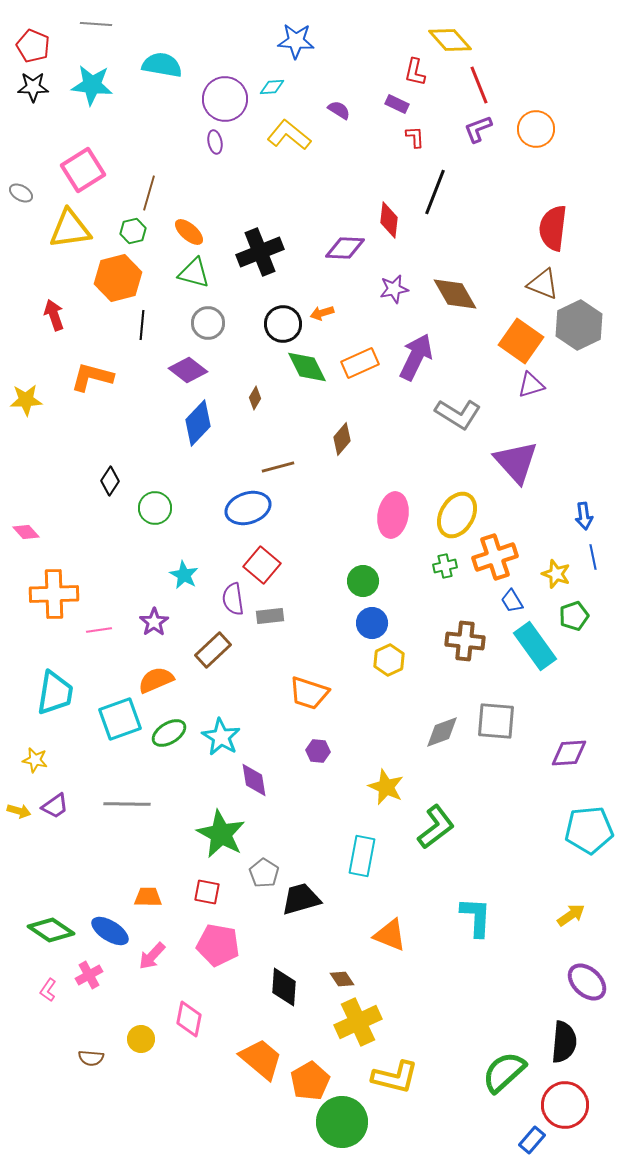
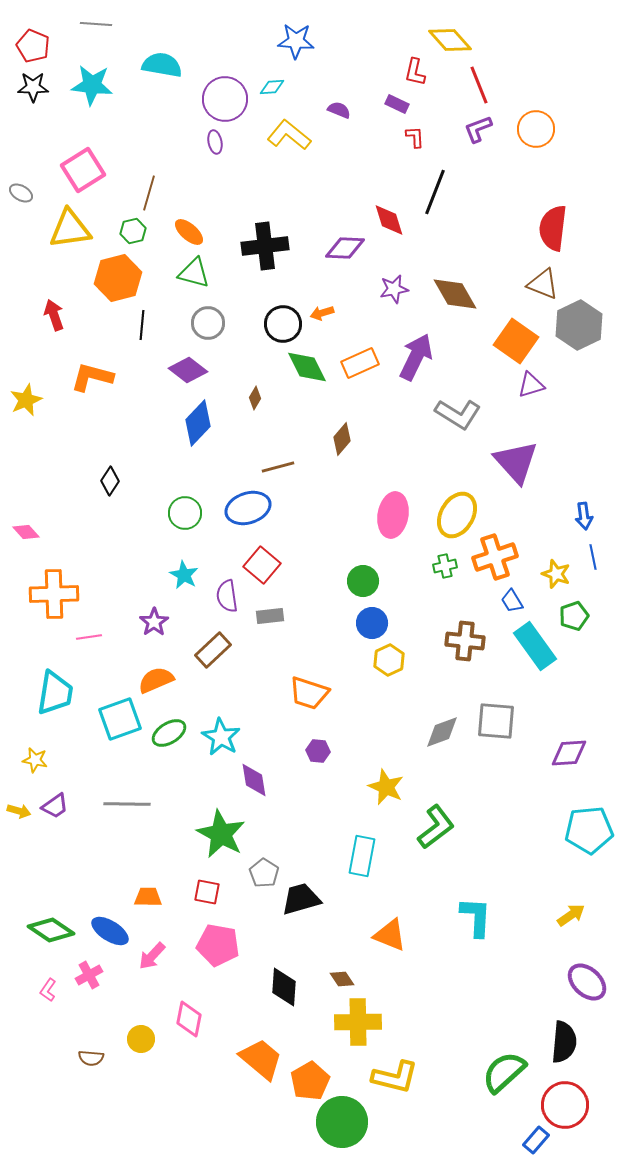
purple semicircle at (339, 110): rotated 10 degrees counterclockwise
red diamond at (389, 220): rotated 24 degrees counterclockwise
black cross at (260, 252): moved 5 px right, 6 px up; rotated 15 degrees clockwise
orange square at (521, 341): moved 5 px left
yellow star at (26, 400): rotated 20 degrees counterclockwise
green circle at (155, 508): moved 30 px right, 5 px down
purple semicircle at (233, 599): moved 6 px left, 3 px up
pink line at (99, 630): moved 10 px left, 7 px down
yellow cross at (358, 1022): rotated 24 degrees clockwise
blue rectangle at (532, 1140): moved 4 px right
